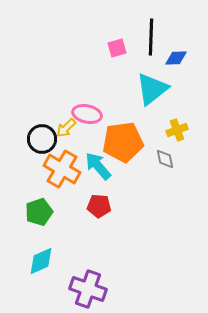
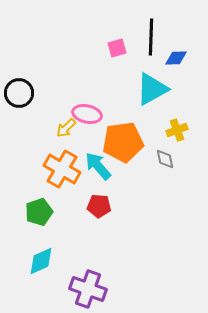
cyan triangle: rotated 9 degrees clockwise
black circle: moved 23 px left, 46 px up
